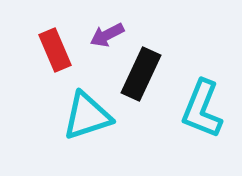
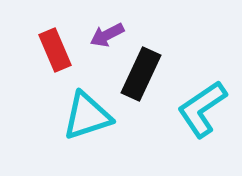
cyan L-shape: rotated 34 degrees clockwise
